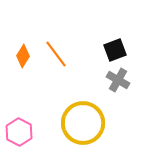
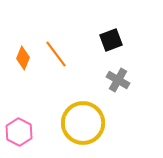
black square: moved 4 px left, 10 px up
orange diamond: moved 2 px down; rotated 10 degrees counterclockwise
